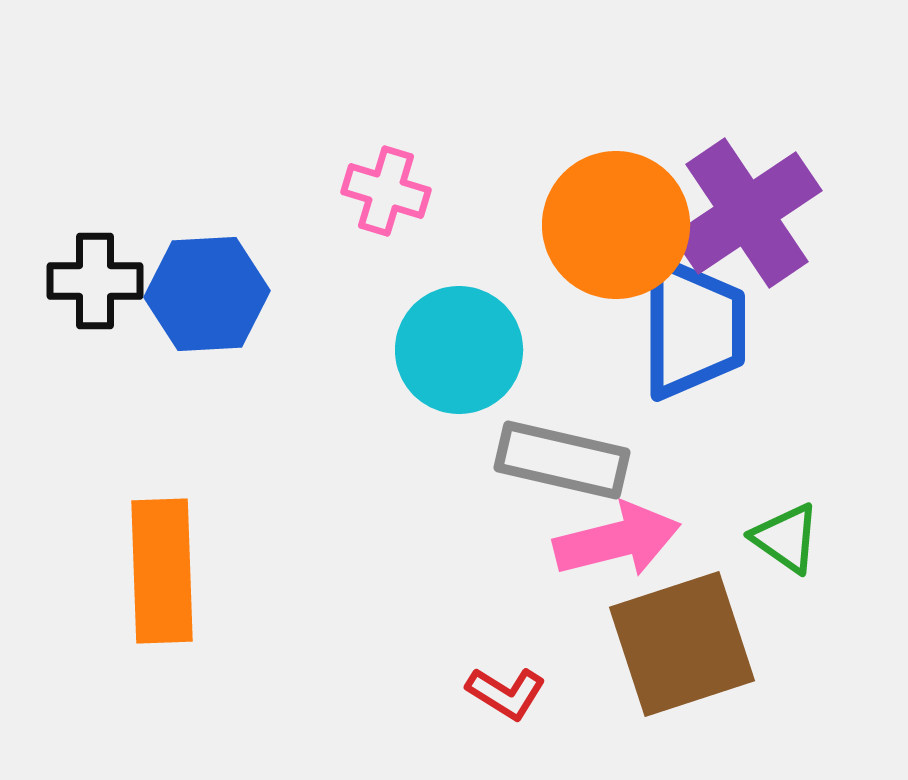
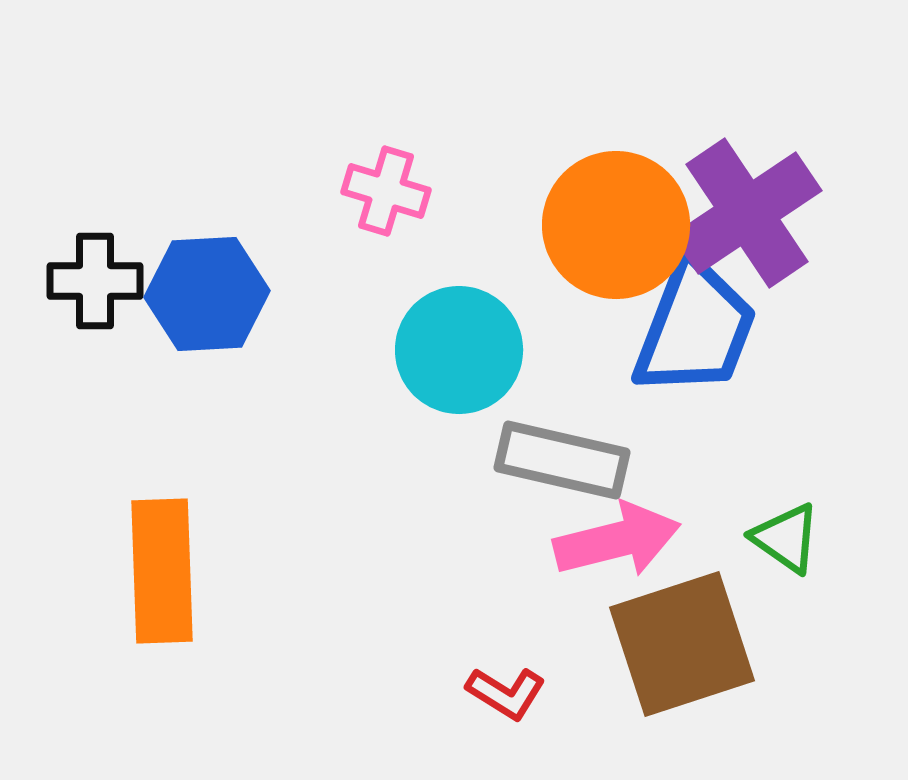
blue trapezoid: moved 2 px right; rotated 21 degrees clockwise
